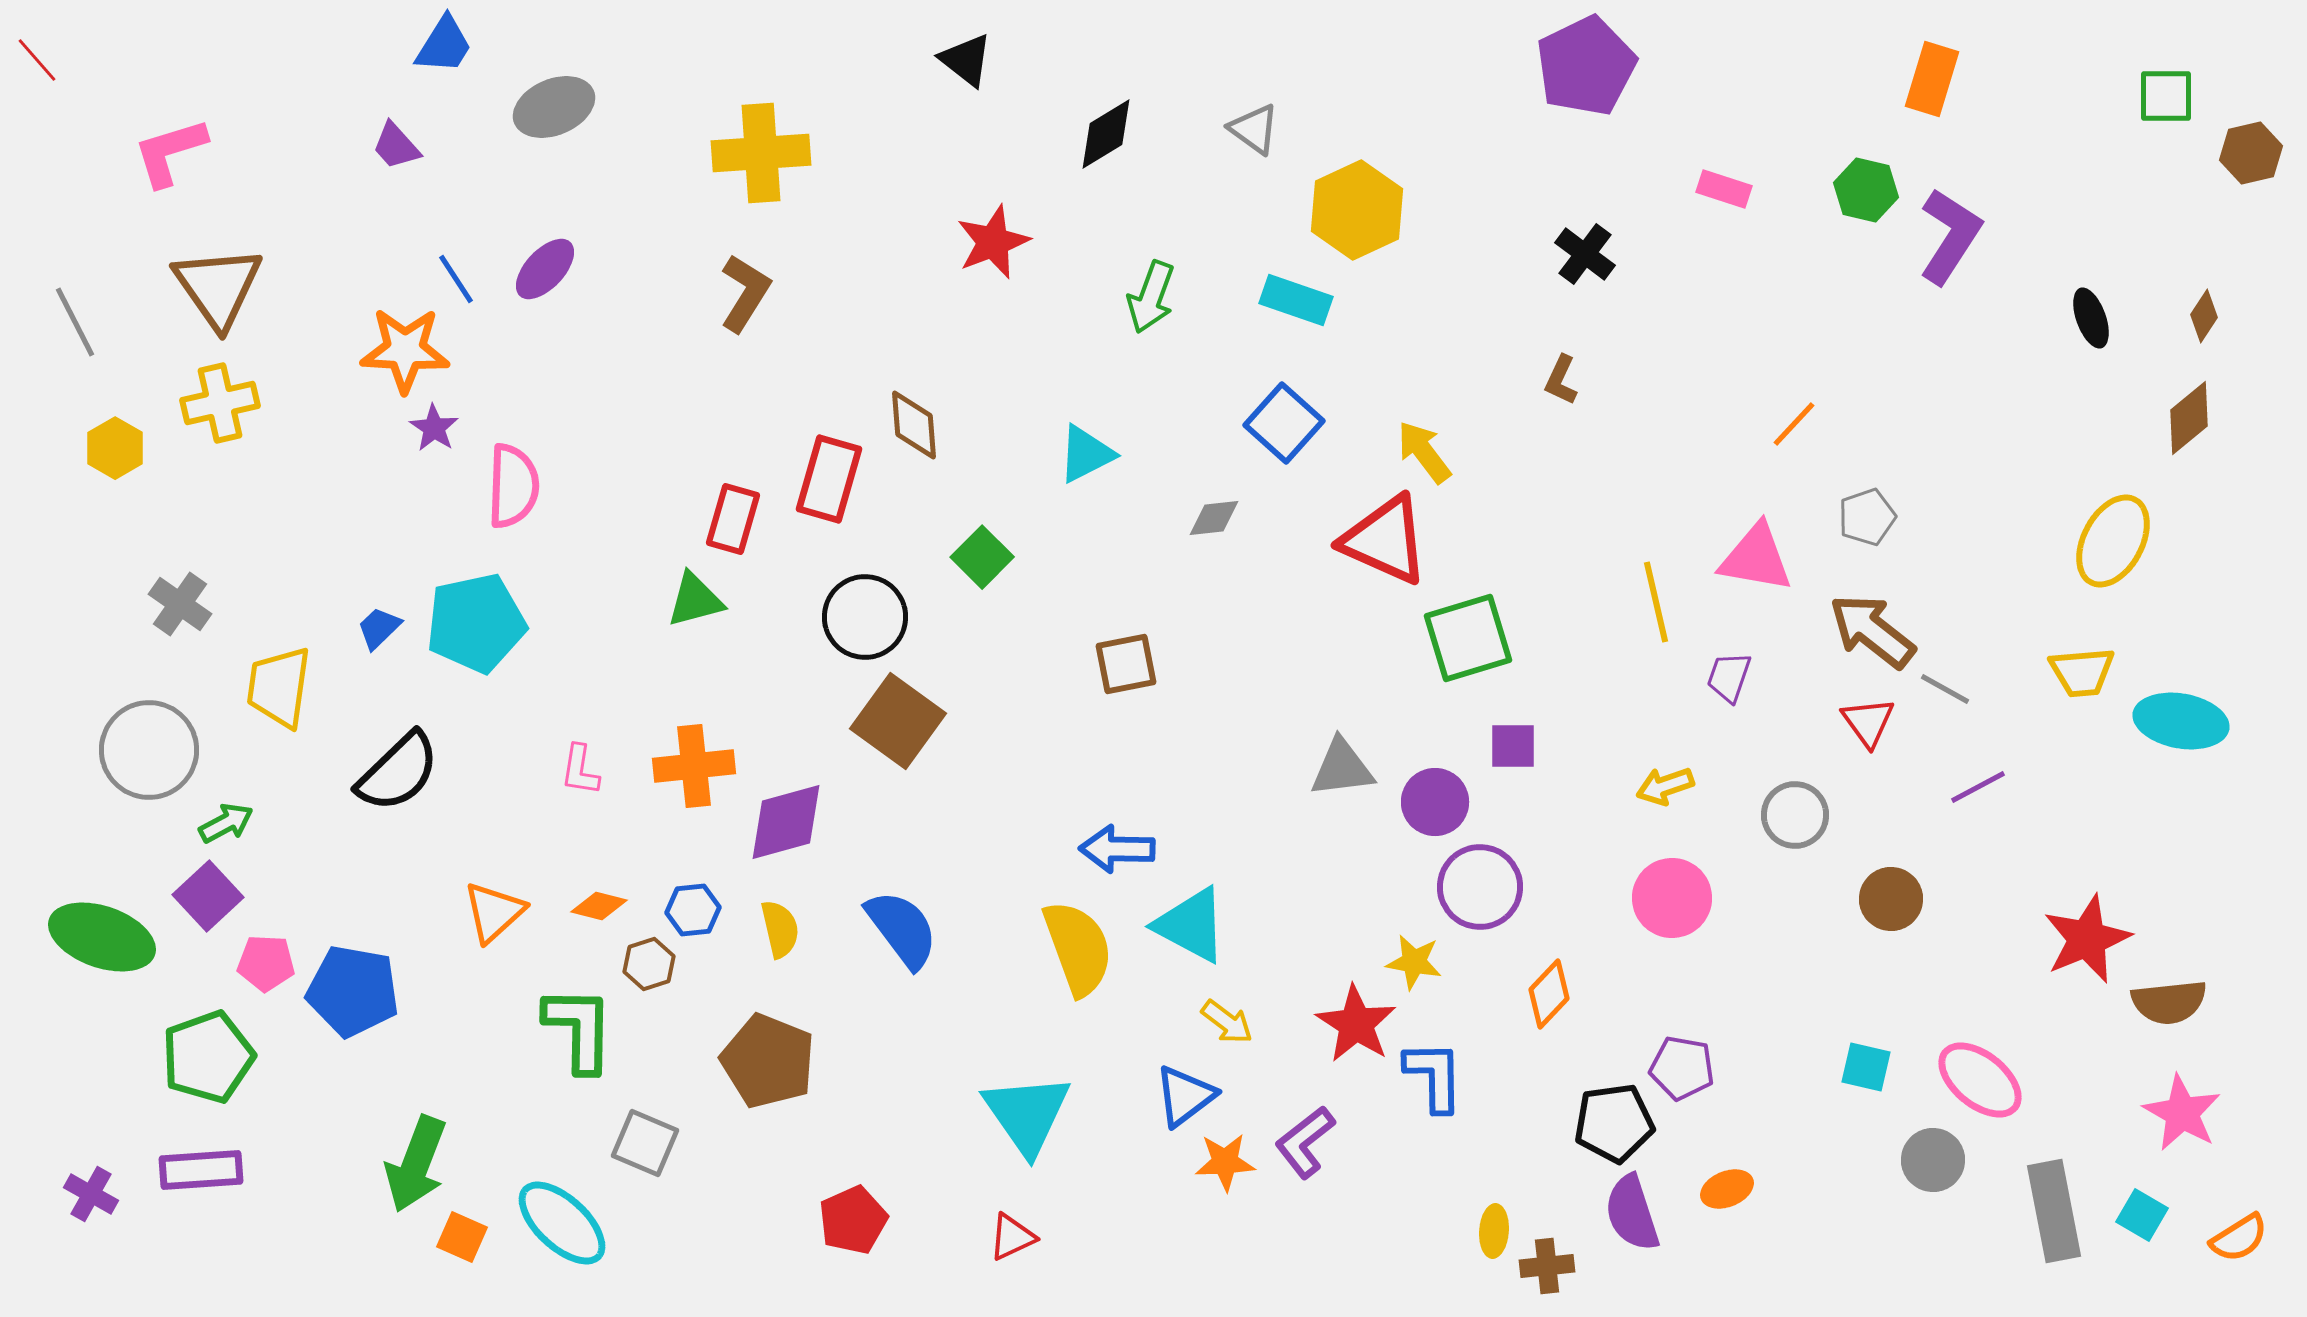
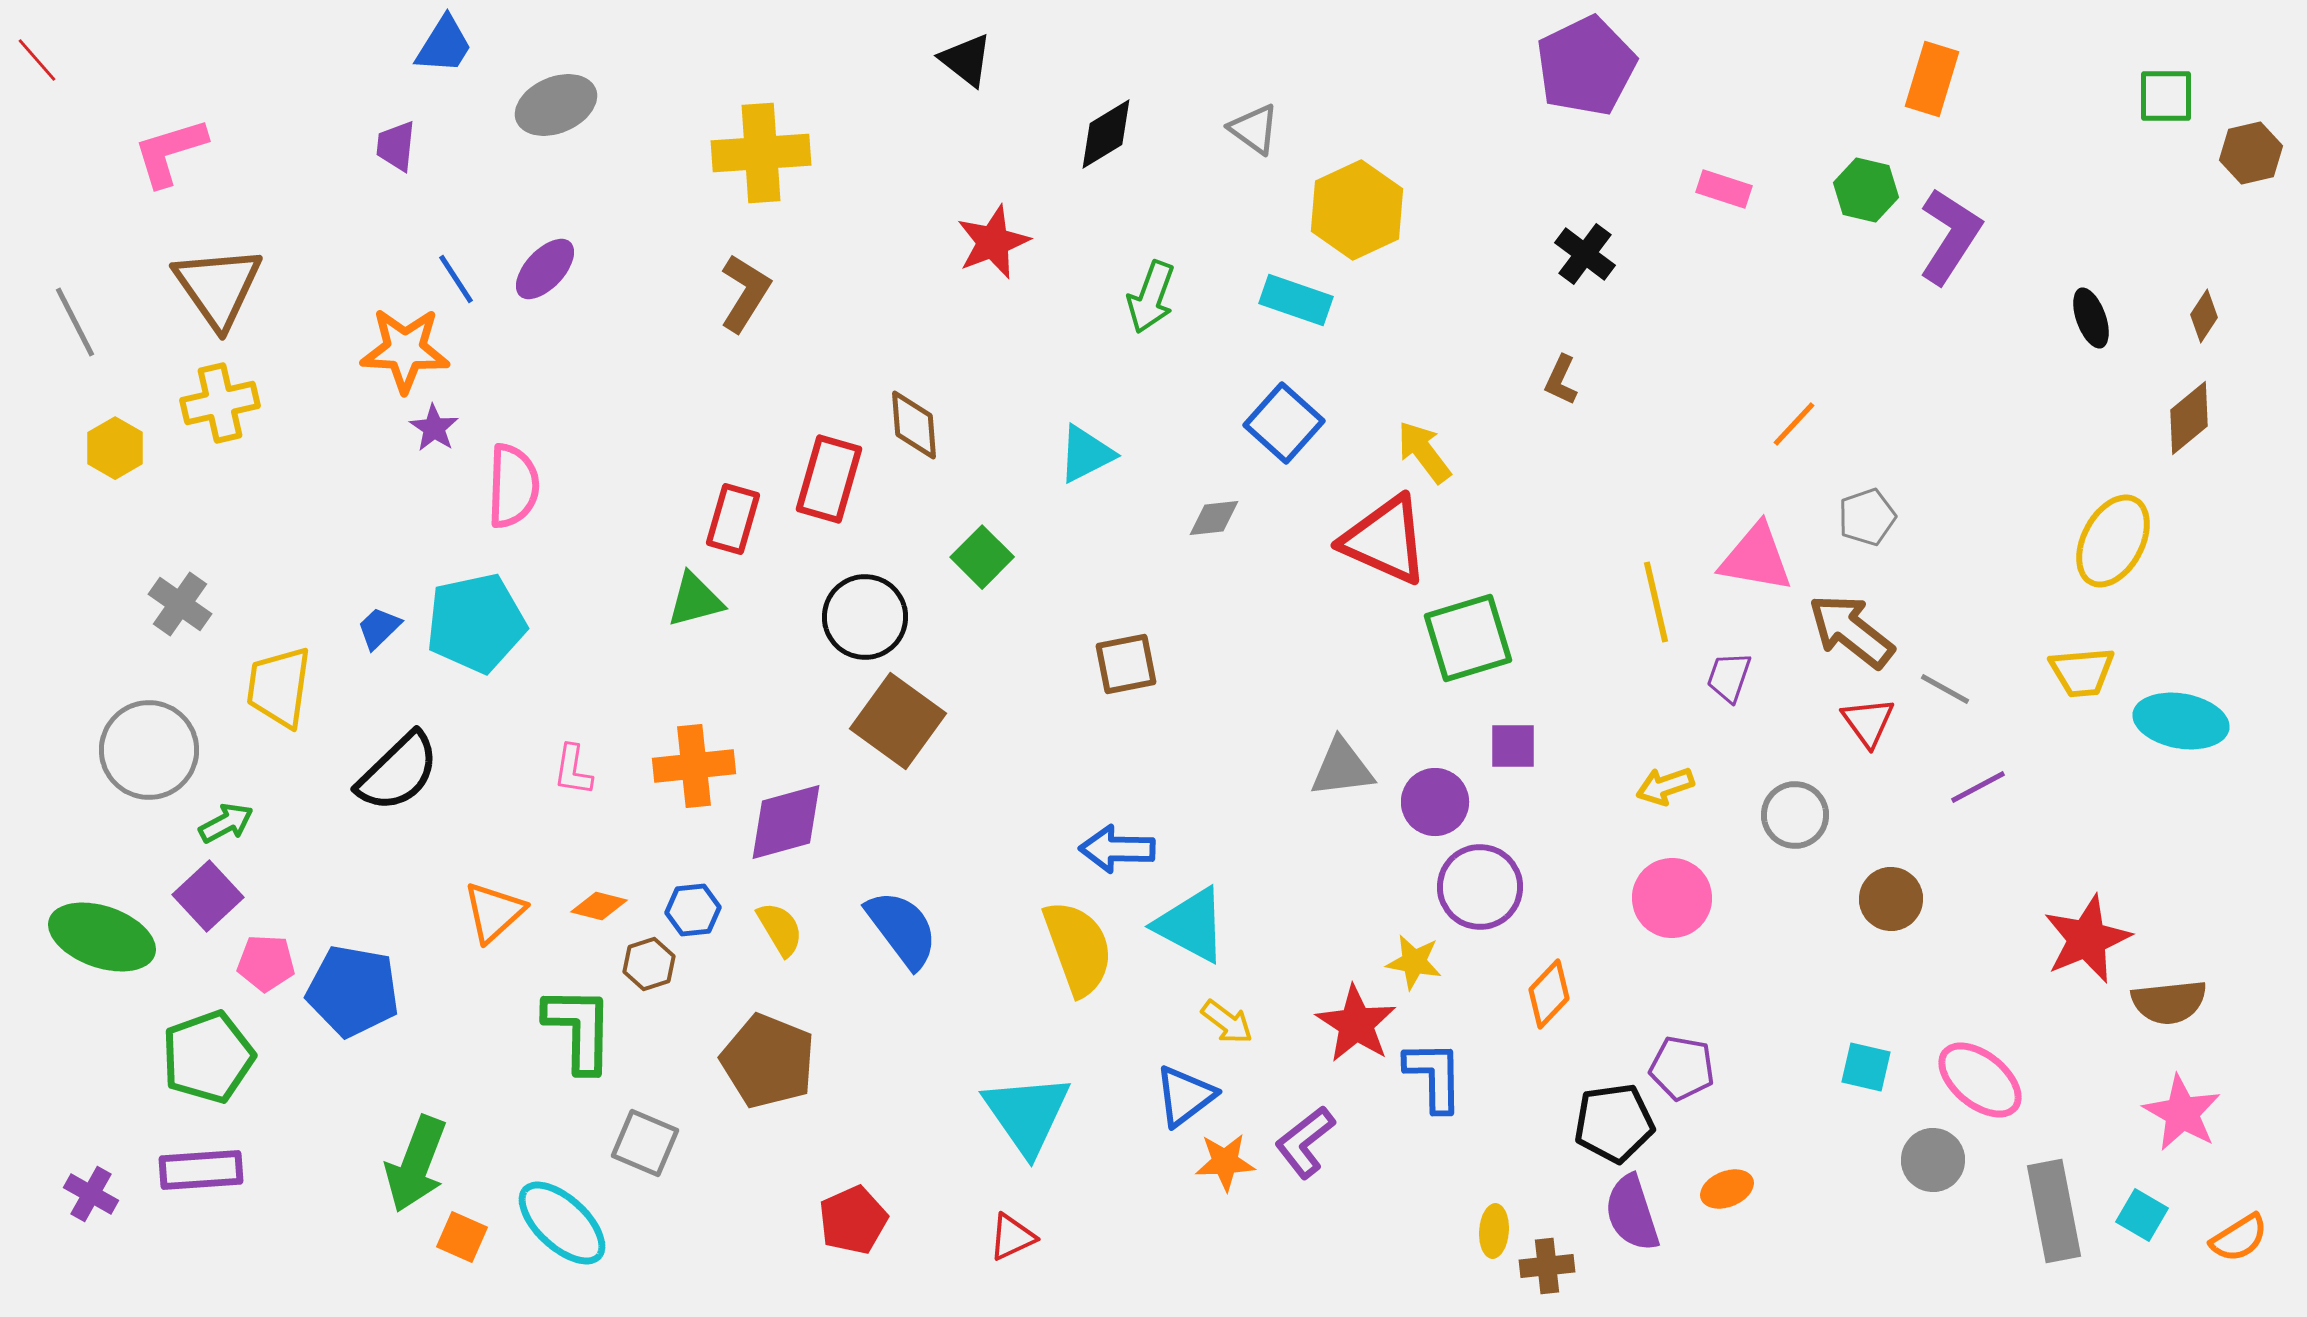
gray ellipse at (554, 107): moved 2 px right, 2 px up
purple trapezoid at (396, 146): rotated 48 degrees clockwise
brown arrow at (1872, 631): moved 21 px left
pink L-shape at (580, 770): moved 7 px left
yellow semicircle at (780, 929): rotated 18 degrees counterclockwise
